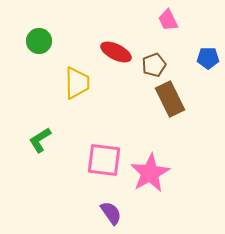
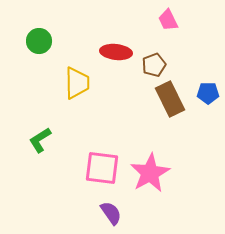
red ellipse: rotated 20 degrees counterclockwise
blue pentagon: moved 35 px down
pink square: moved 2 px left, 8 px down
